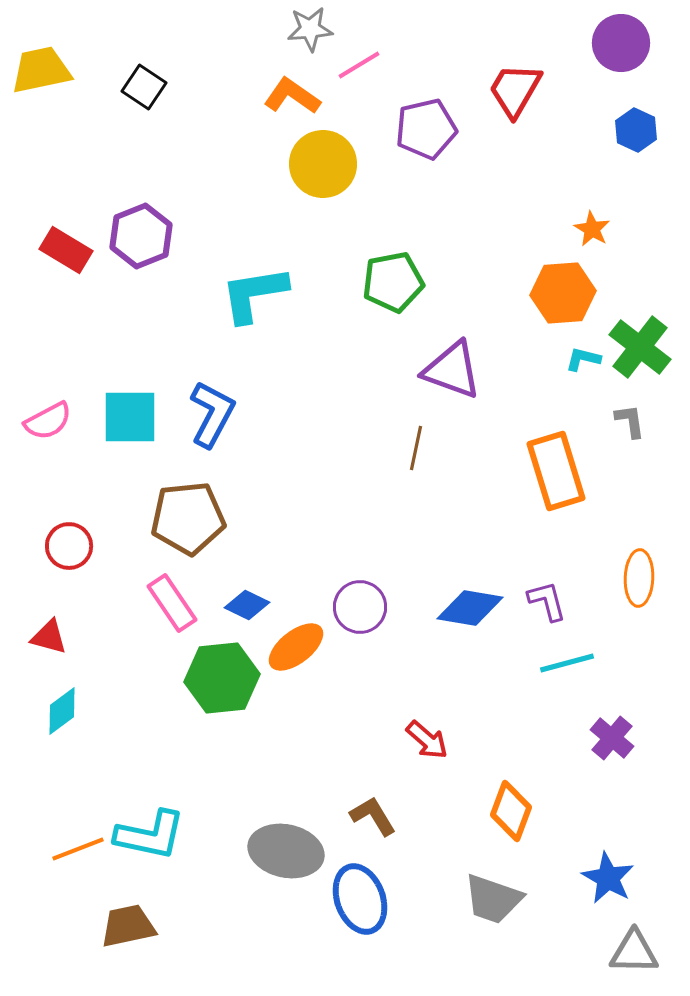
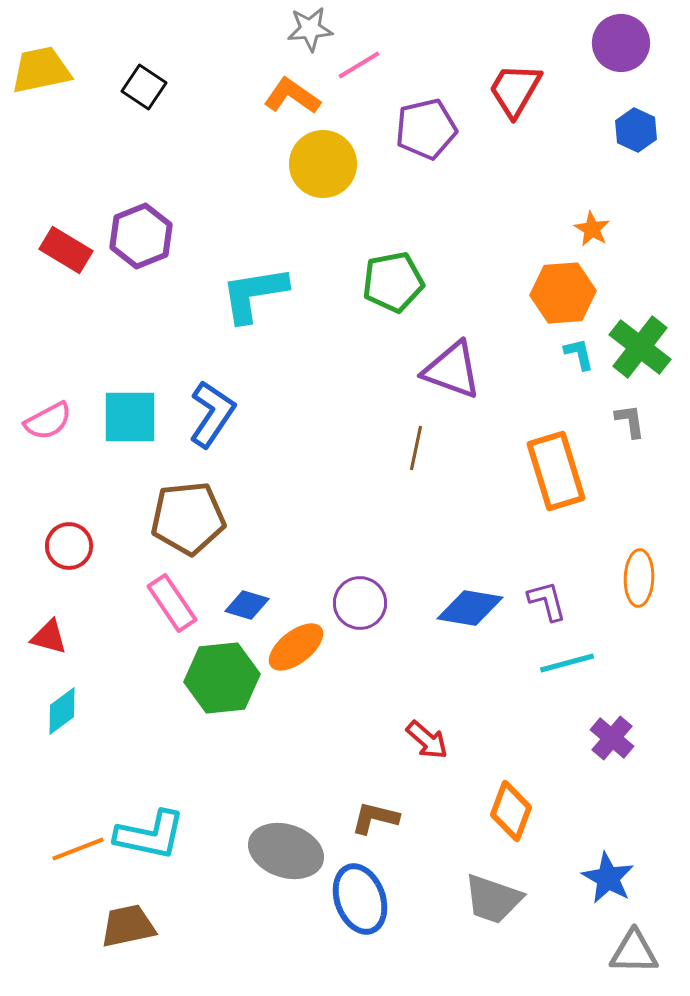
cyan L-shape at (583, 359): moved 4 px left, 5 px up; rotated 63 degrees clockwise
blue L-shape at (212, 414): rotated 6 degrees clockwise
blue diamond at (247, 605): rotated 9 degrees counterclockwise
purple circle at (360, 607): moved 4 px up
brown L-shape at (373, 816): moved 2 px right, 2 px down; rotated 45 degrees counterclockwise
gray ellipse at (286, 851): rotated 6 degrees clockwise
